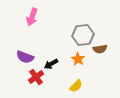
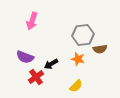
pink arrow: moved 4 px down
orange star: rotated 16 degrees counterclockwise
